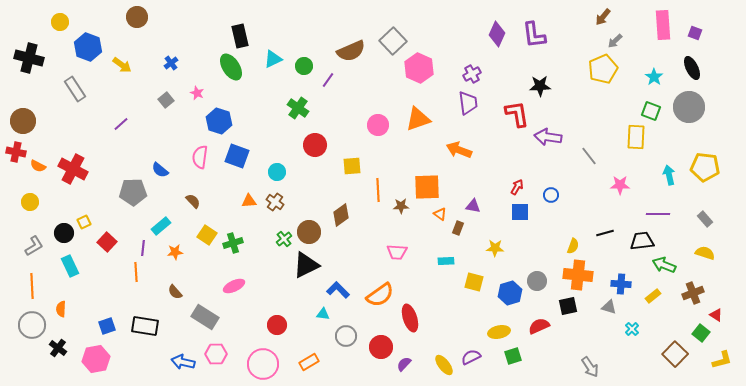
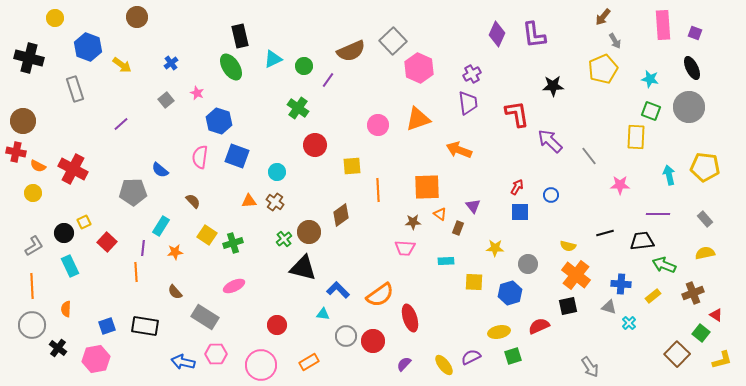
yellow circle at (60, 22): moved 5 px left, 4 px up
gray arrow at (615, 41): rotated 77 degrees counterclockwise
cyan star at (654, 77): moved 4 px left, 2 px down; rotated 24 degrees counterclockwise
black star at (540, 86): moved 13 px right
gray rectangle at (75, 89): rotated 15 degrees clockwise
purple arrow at (548, 137): moved 2 px right, 4 px down; rotated 36 degrees clockwise
yellow circle at (30, 202): moved 3 px right, 9 px up
brown star at (401, 206): moved 12 px right, 16 px down
purple triangle at (473, 206): rotated 42 degrees clockwise
cyan rectangle at (161, 226): rotated 18 degrees counterclockwise
yellow semicircle at (573, 246): moved 5 px left; rotated 84 degrees clockwise
pink trapezoid at (397, 252): moved 8 px right, 4 px up
yellow semicircle at (705, 253): rotated 30 degrees counterclockwise
black triangle at (306, 265): moved 3 px left, 3 px down; rotated 40 degrees clockwise
orange cross at (578, 275): moved 2 px left; rotated 32 degrees clockwise
gray circle at (537, 281): moved 9 px left, 17 px up
yellow square at (474, 282): rotated 12 degrees counterclockwise
orange semicircle at (61, 309): moved 5 px right
cyan cross at (632, 329): moved 3 px left, 6 px up
red circle at (381, 347): moved 8 px left, 6 px up
brown square at (675, 354): moved 2 px right
pink circle at (263, 364): moved 2 px left, 1 px down
